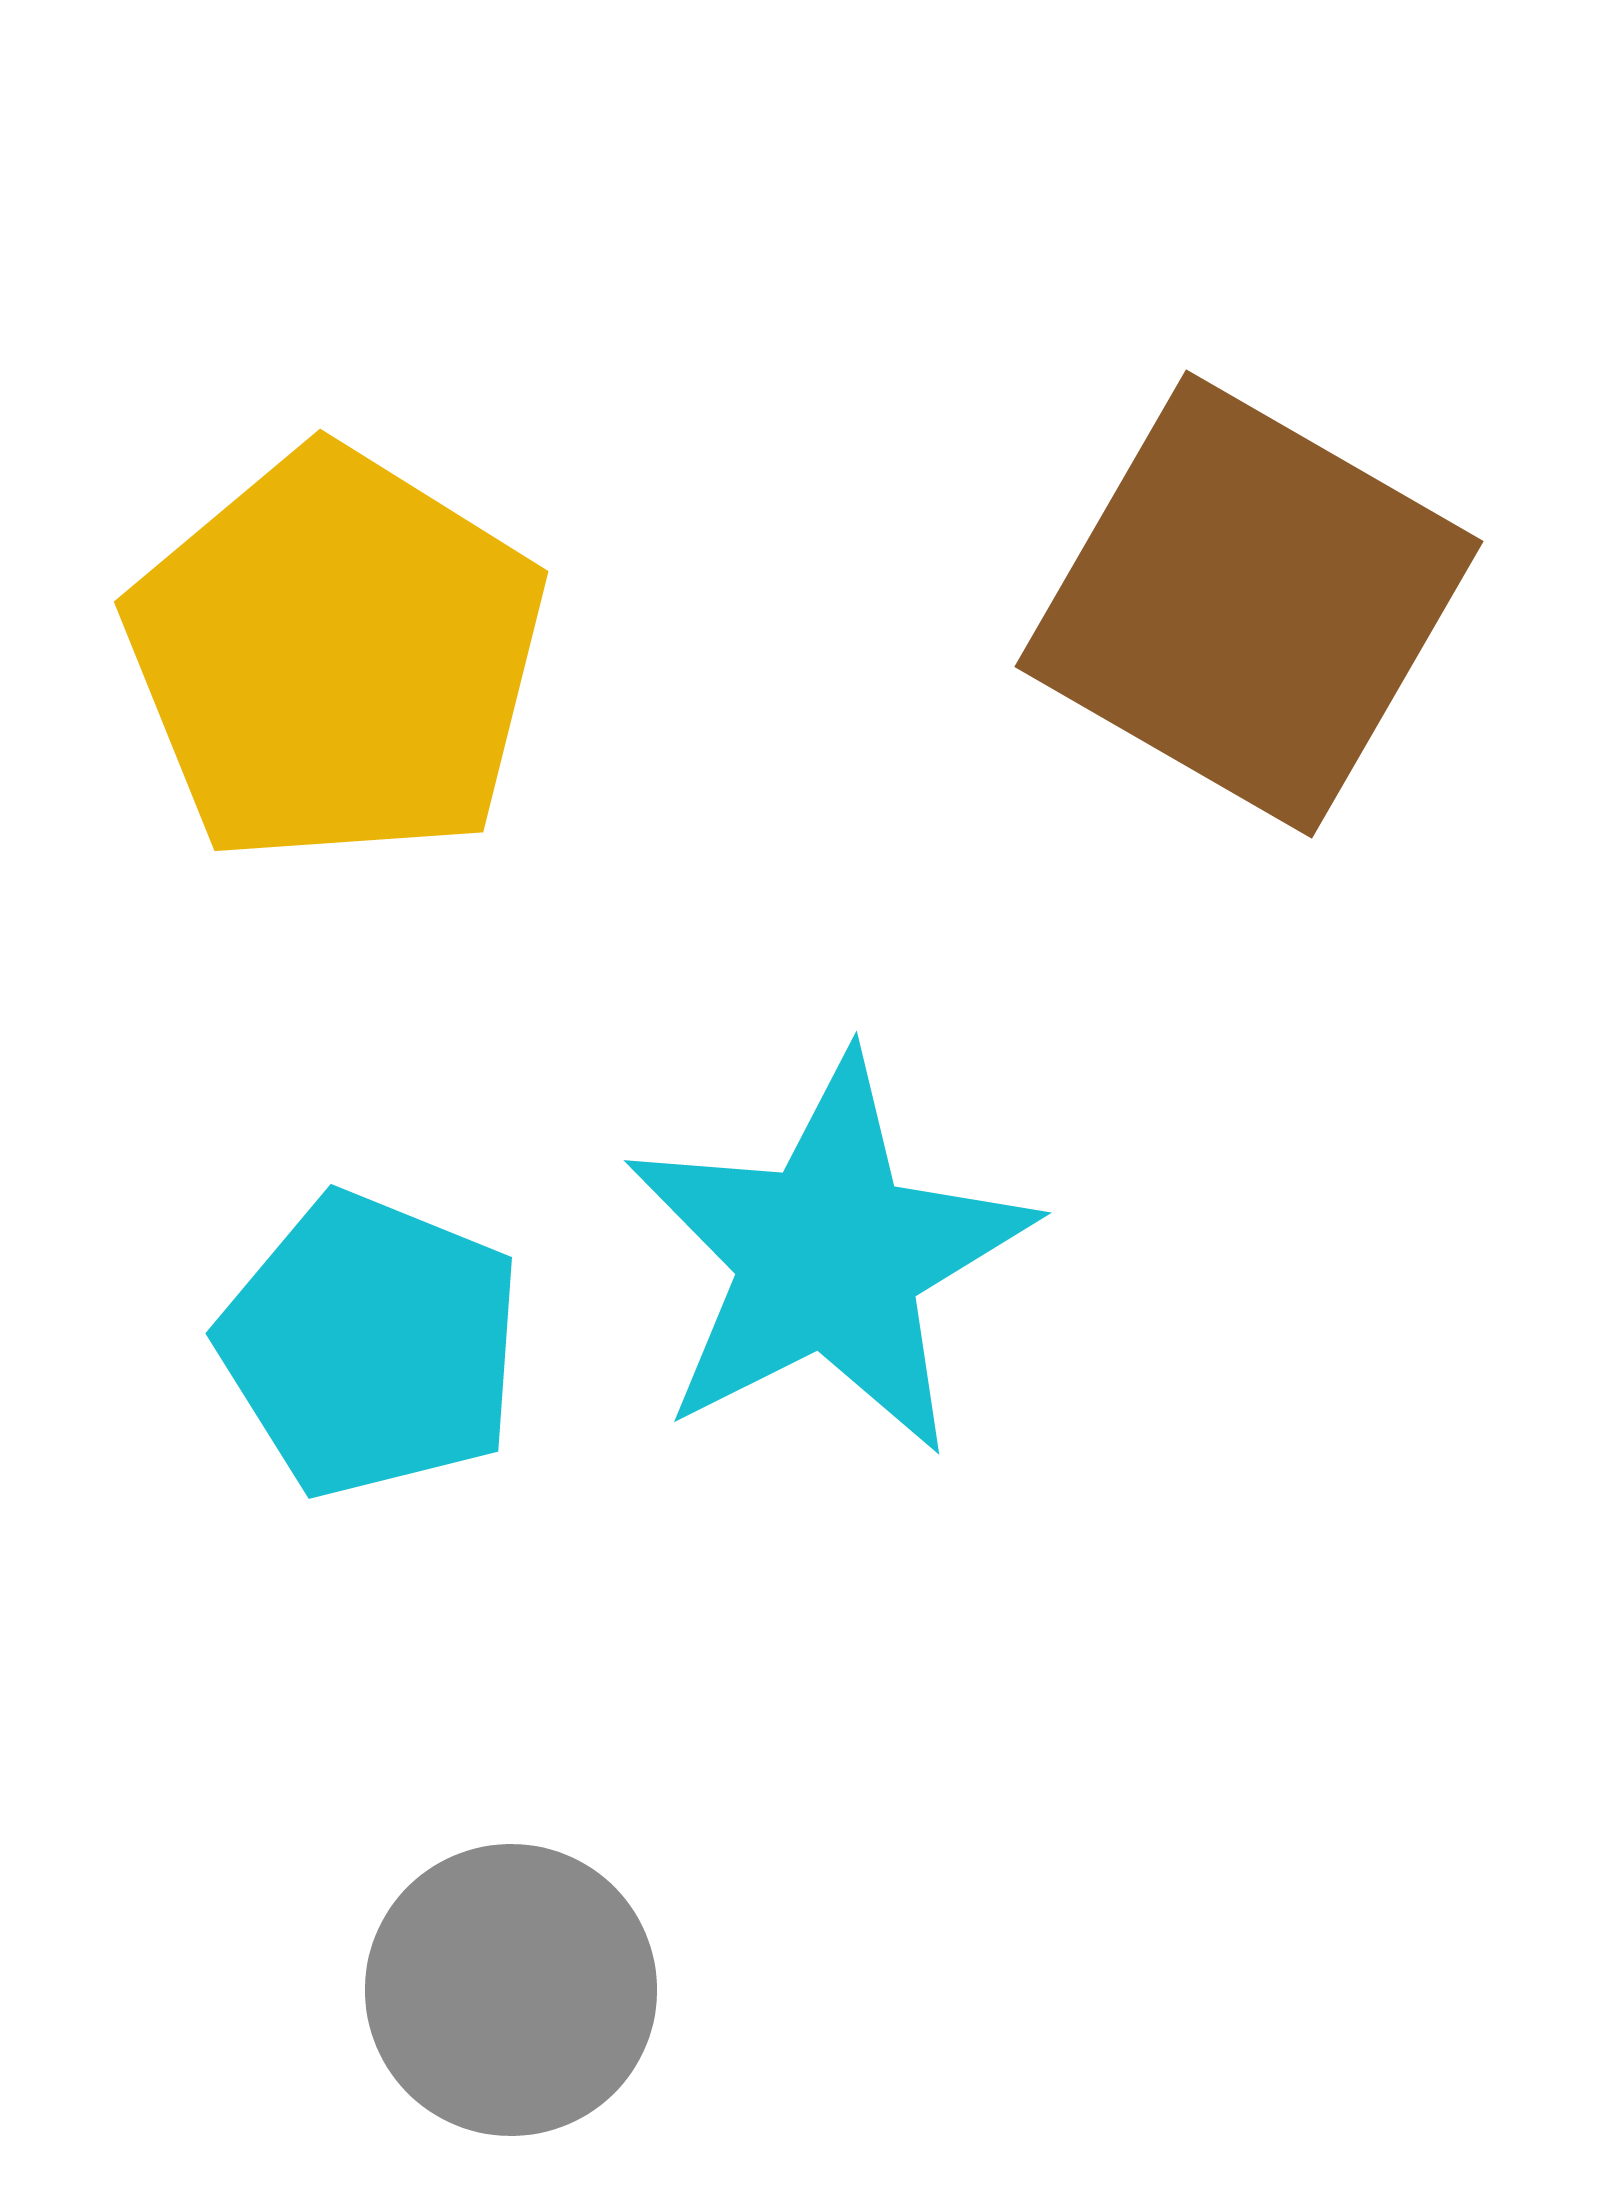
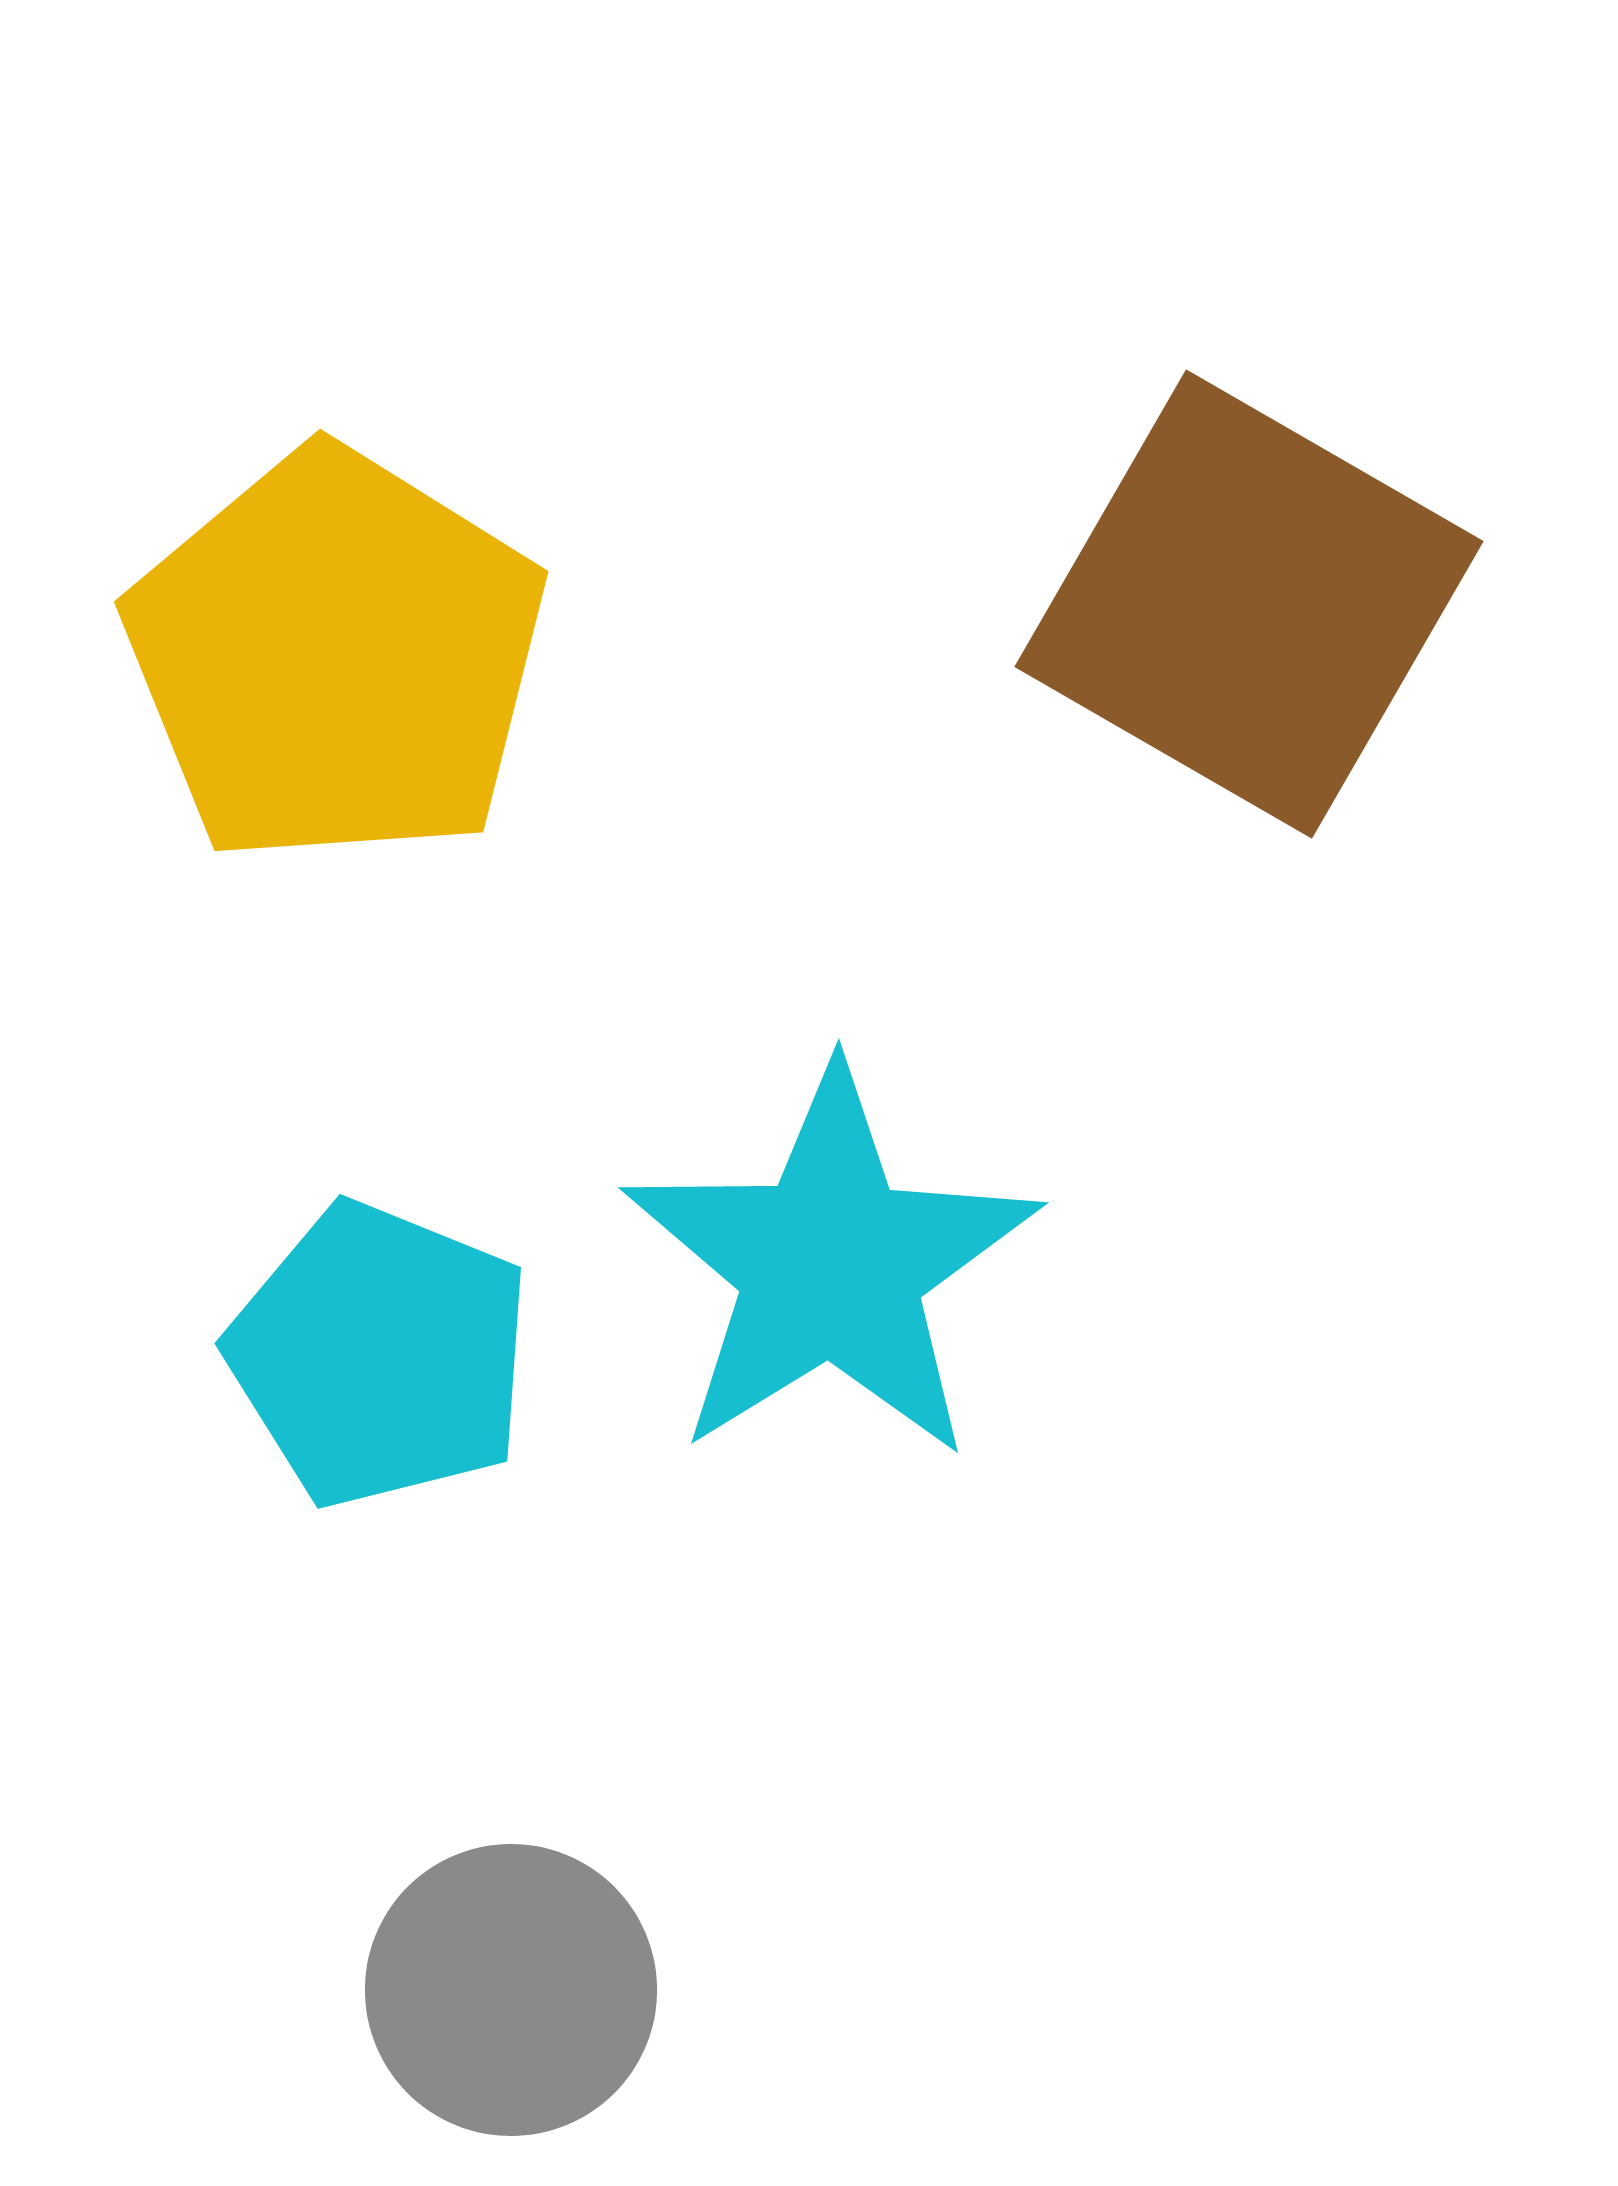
cyan star: moved 2 px right, 9 px down; rotated 5 degrees counterclockwise
cyan pentagon: moved 9 px right, 10 px down
